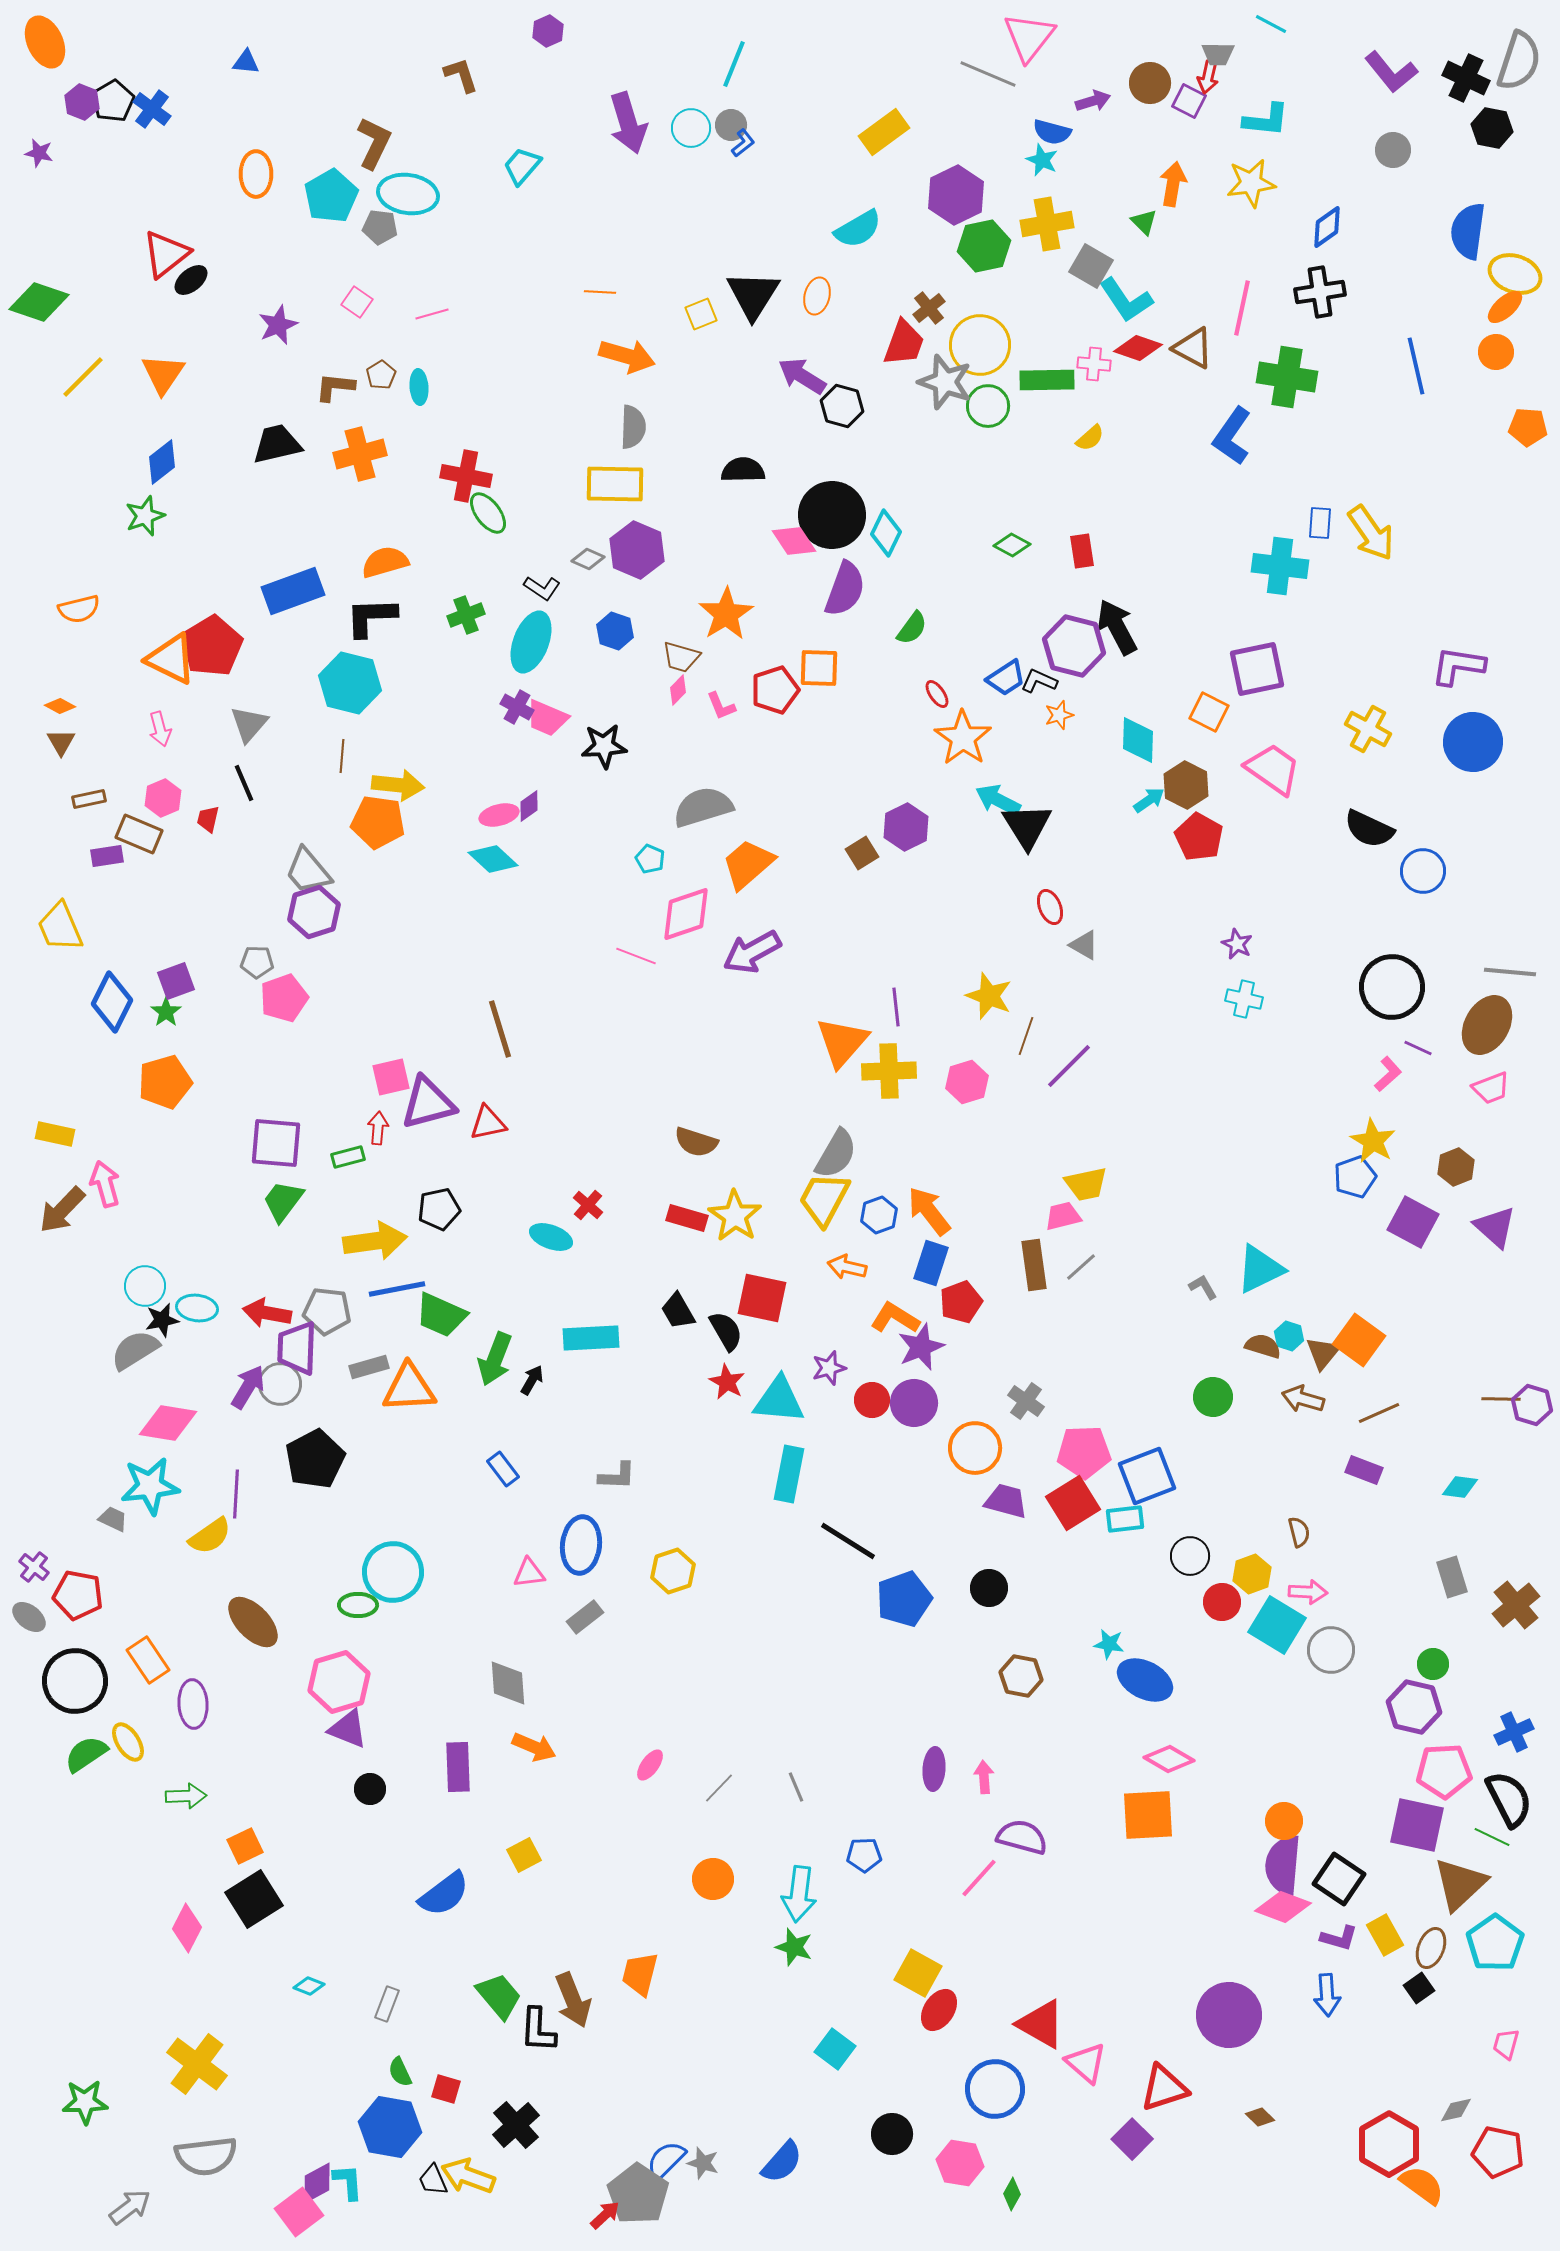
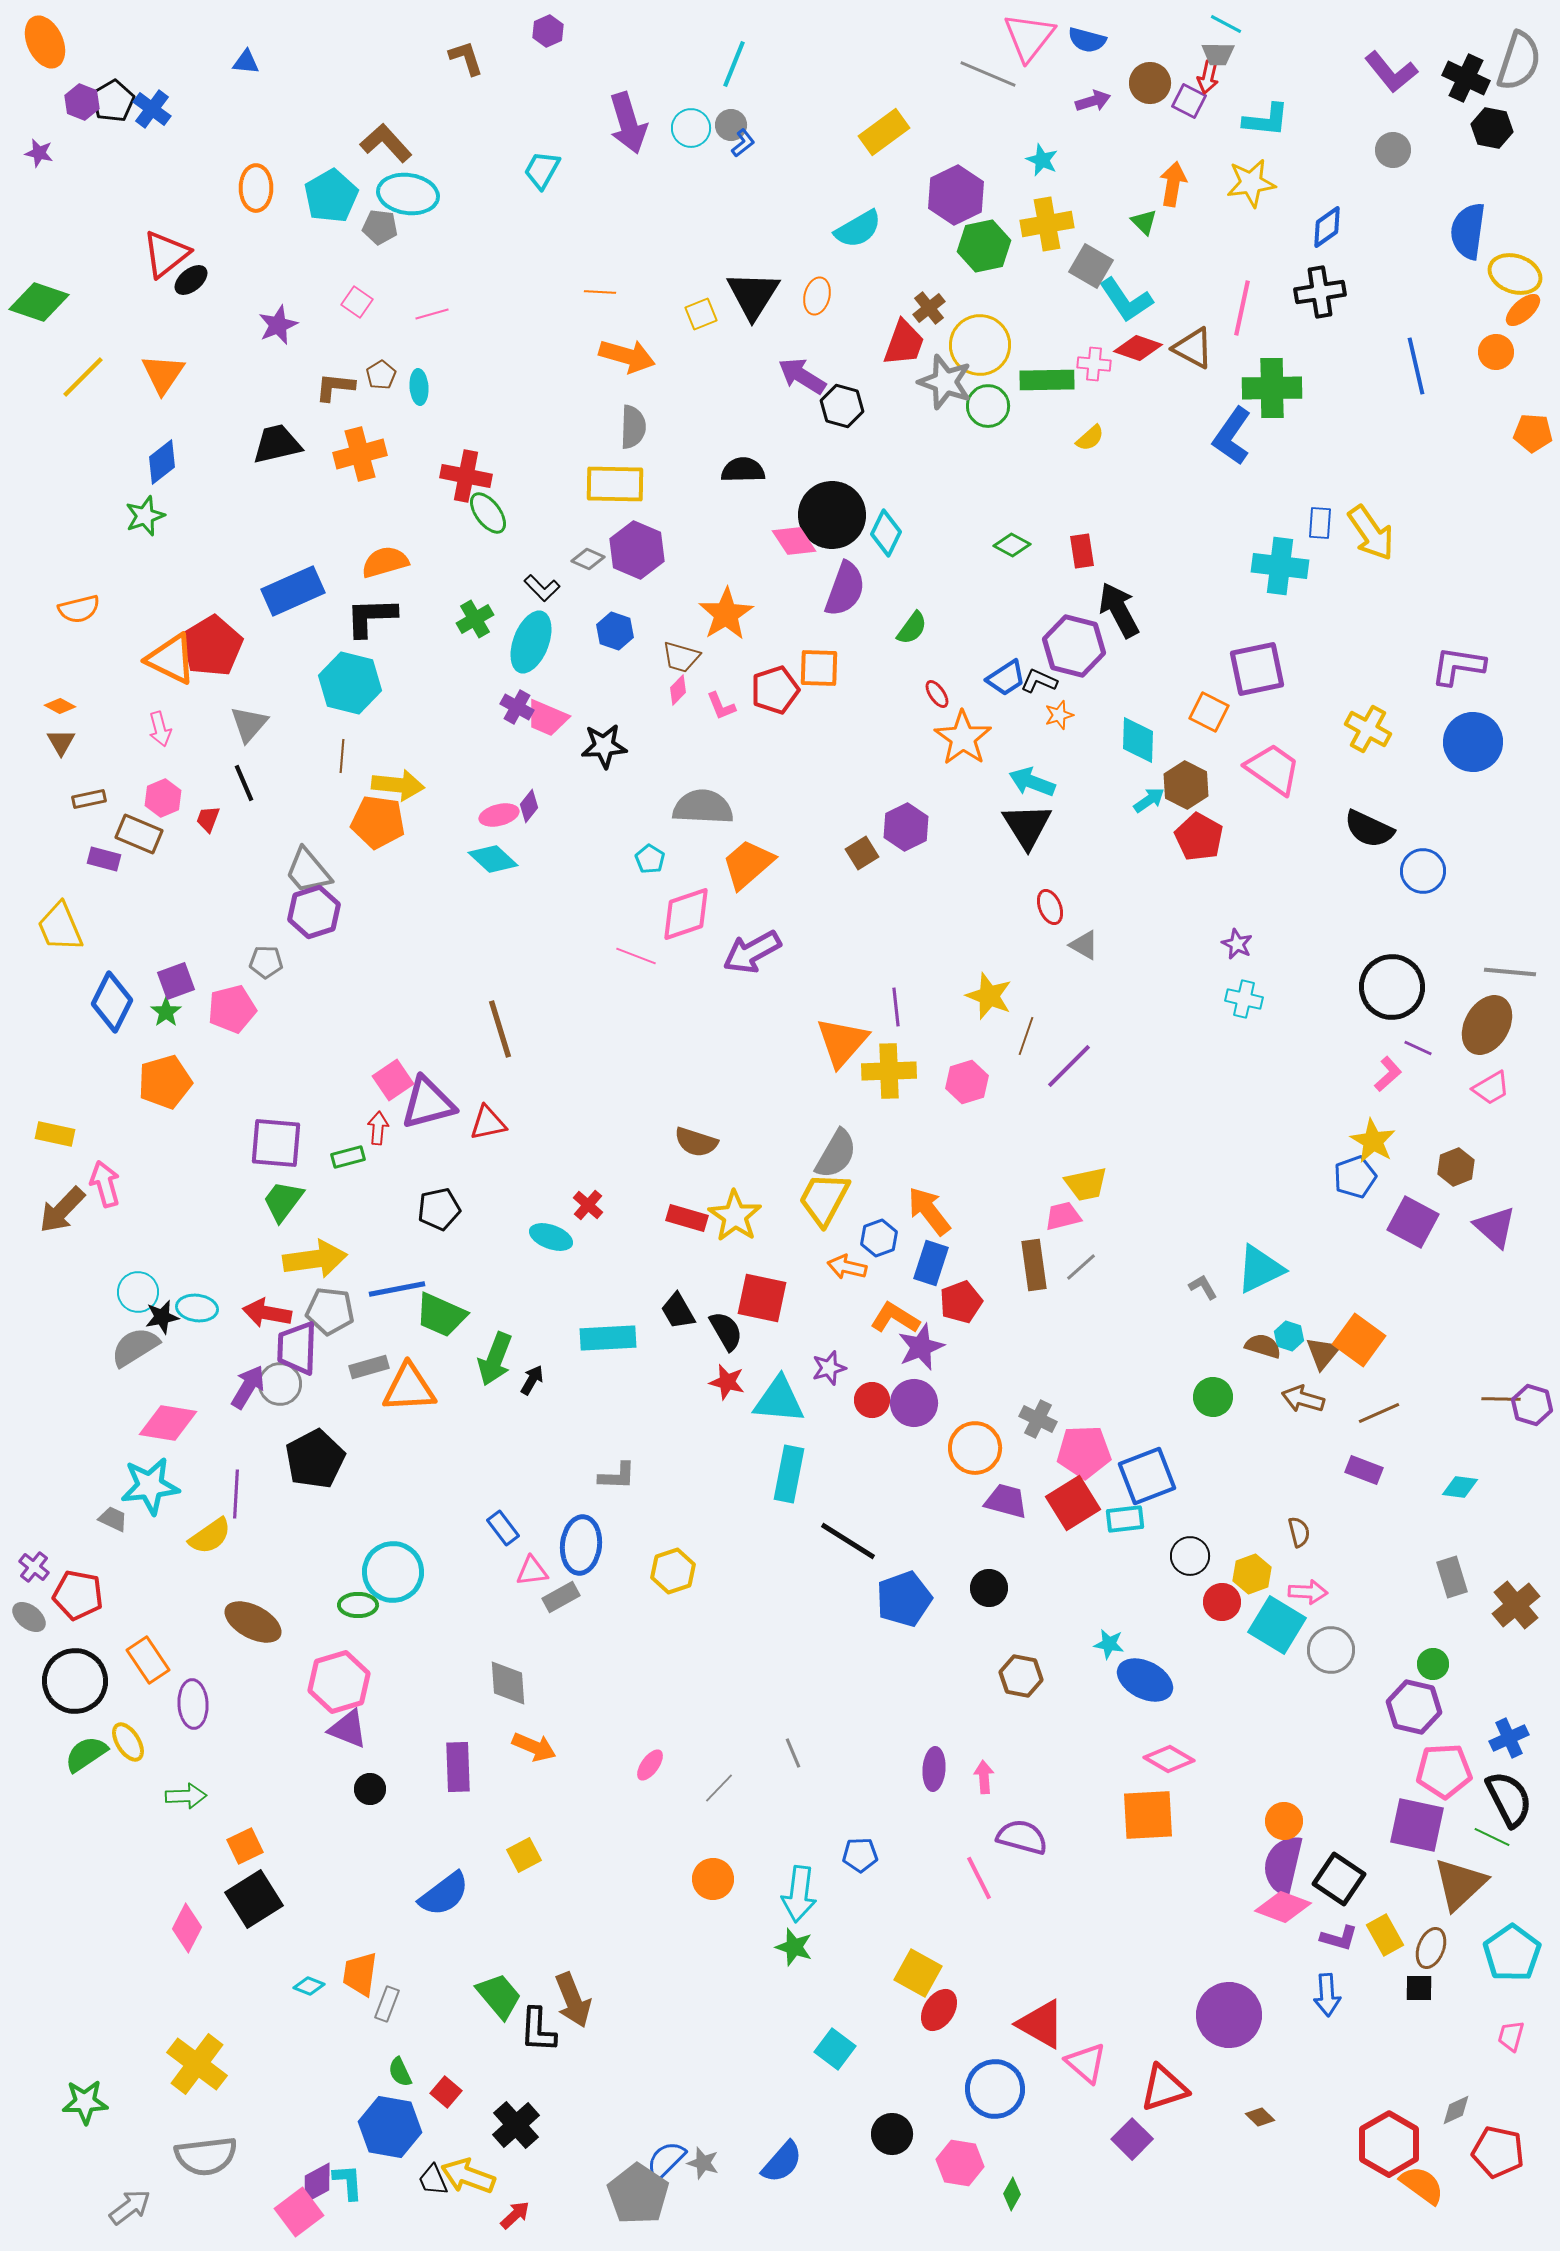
cyan line at (1271, 24): moved 45 px left
brown L-shape at (461, 75): moved 5 px right, 17 px up
blue semicircle at (1052, 132): moved 35 px right, 92 px up
brown L-shape at (374, 143): moved 12 px right; rotated 68 degrees counterclockwise
cyan trapezoid at (522, 166): moved 20 px right, 4 px down; rotated 12 degrees counterclockwise
orange ellipse at (256, 174): moved 14 px down
orange ellipse at (1505, 307): moved 18 px right, 3 px down
green cross at (1287, 377): moved 15 px left, 11 px down; rotated 10 degrees counterclockwise
orange pentagon at (1528, 427): moved 5 px right, 6 px down
black L-shape at (542, 588): rotated 12 degrees clockwise
blue rectangle at (293, 591): rotated 4 degrees counterclockwise
green cross at (466, 615): moved 9 px right, 4 px down; rotated 9 degrees counterclockwise
black arrow at (1117, 627): moved 2 px right, 17 px up
cyan arrow at (998, 800): moved 34 px right, 18 px up; rotated 6 degrees counterclockwise
purple diamond at (529, 806): rotated 16 degrees counterclockwise
gray semicircle at (703, 807): rotated 20 degrees clockwise
red trapezoid at (208, 819): rotated 8 degrees clockwise
purple rectangle at (107, 856): moved 3 px left, 3 px down; rotated 24 degrees clockwise
cyan pentagon at (650, 859): rotated 8 degrees clockwise
gray pentagon at (257, 962): moved 9 px right
pink pentagon at (284, 998): moved 52 px left, 11 px down; rotated 6 degrees clockwise
pink square at (391, 1077): moved 2 px right, 3 px down; rotated 21 degrees counterclockwise
pink trapezoid at (1491, 1088): rotated 9 degrees counterclockwise
blue hexagon at (879, 1215): moved 23 px down
yellow arrow at (375, 1241): moved 60 px left, 18 px down
cyan circle at (145, 1286): moved 7 px left, 6 px down
gray pentagon at (327, 1311): moved 3 px right
black star at (162, 1320): moved 3 px up
cyan rectangle at (591, 1338): moved 17 px right
gray semicircle at (135, 1350): moved 3 px up
red star at (727, 1382): rotated 15 degrees counterclockwise
gray cross at (1026, 1401): moved 12 px right, 18 px down; rotated 9 degrees counterclockwise
blue rectangle at (503, 1469): moved 59 px down
pink triangle at (529, 1573): moved 3 px right, 2 px up
gray rectangle at (585, 1617): moved 24 px left, 20 px up; rotated 9 degrees clockwise
brown ellipse at (253, 1622): rotated 18 degrees counterclockwise
blue cross at (1514, 1732): moved 5 px left, 6 px down
gray line at (796, 1787): moved 3 px left, 34 px up
blue pentagon at (864, 1855): moved 4 px left
purple semicircle at (1283, 1865): rotated 8 degrees clockwise
pink line at (979, 1878): rotated 69 degrees counterclockwise
cyan pentagon at (1495, 1943): moved 17 px right, 10 px down
orange trapezoid at (640, 1974): moved 280 px left; rotated 6 degrees counterclockwise
black square at (1419, 1988): rotated 36 degrees clockwise
pink trapezoid at (1506, 2044): moved 5 px right, 8 px up
red square at (446, 2089): moved 3 px down; rotated 24 degrees clockwise
gray diamond at (1456, 2110): rotated 12 degrees counterclockwise
red arrow at (605, 2215): moved 90 px left
